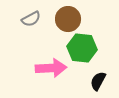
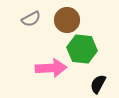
brown circle: moved 1 px left, 1 px down
green hexagon: moved 1 px down
black semicircle: moved 3 px down
